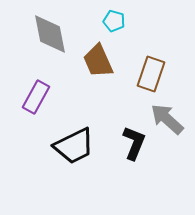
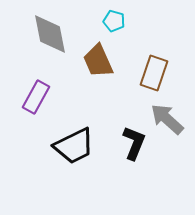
brown rectangle: moved 3 px right, 1 px up
